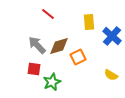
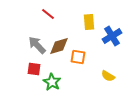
blue cross: rotated 18 degrees clockwise
orange square: rotated 35 degrees clockwise
yellow semicircle: moved 3 px left, 1 px down
green star: rotated 18 degrees counterclockwise
